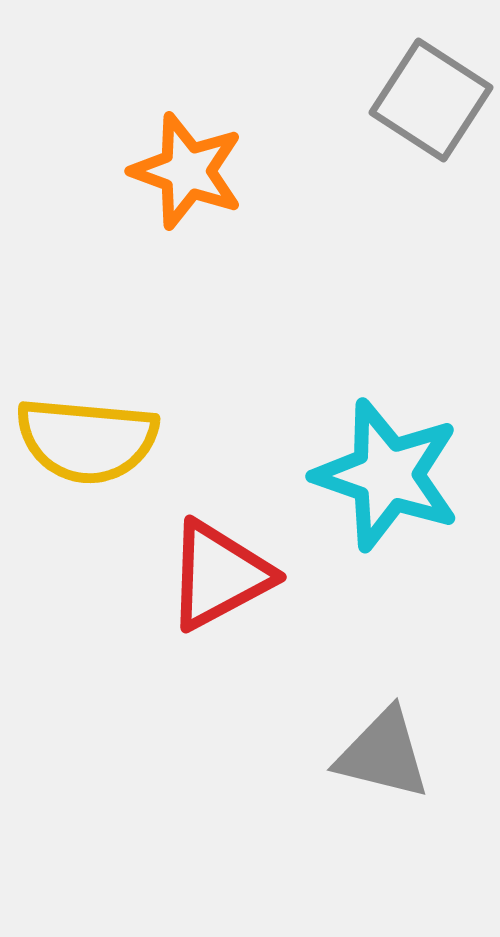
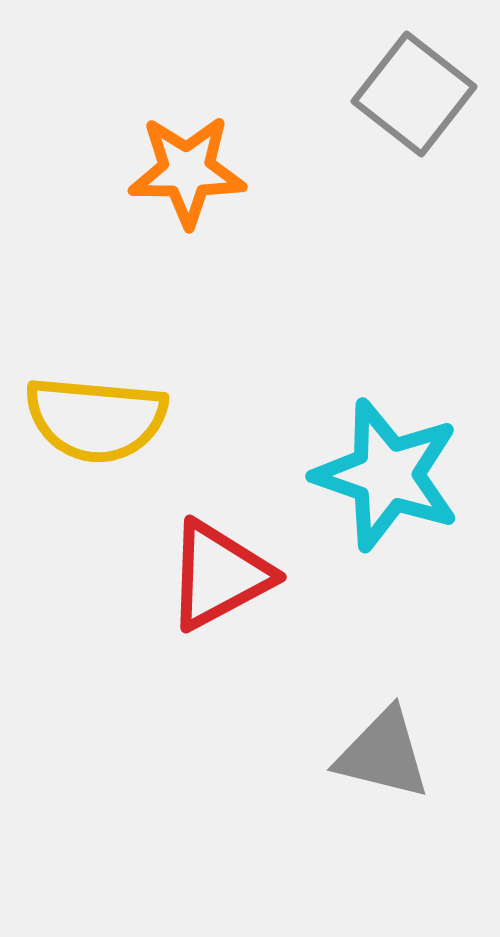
gray square: moved 17 px left, 6 px up; rotated 5 degrees clockwise
orange star: rotated 20 degrees counterclockwise
yellow semicircle: moved 9 px right, 21 px up
